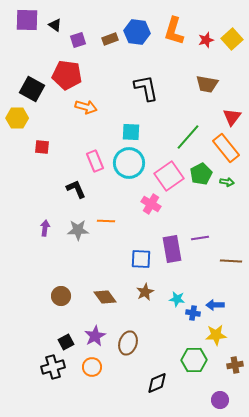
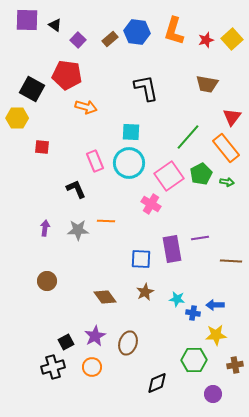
brown rectangle at (110, 39): rotated 21 degrees counterclockwise
purple square at (78, 40): rotated 28 degrees counterclockwise
brown circle at (61, 296): moved 14 px left, 15 px up
purple circle at (220, 400): moved 7 px left, 6 px up
